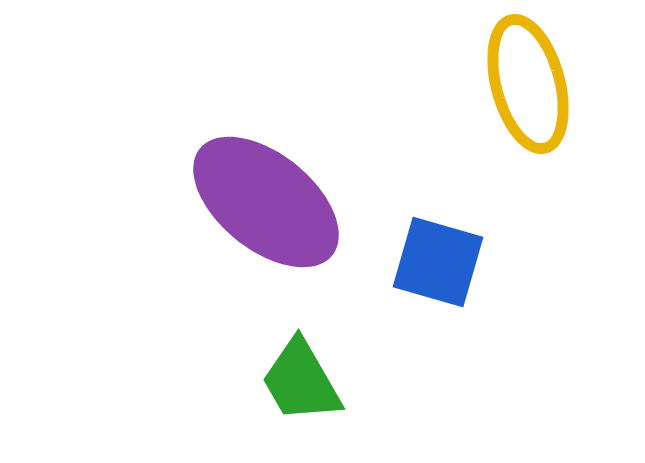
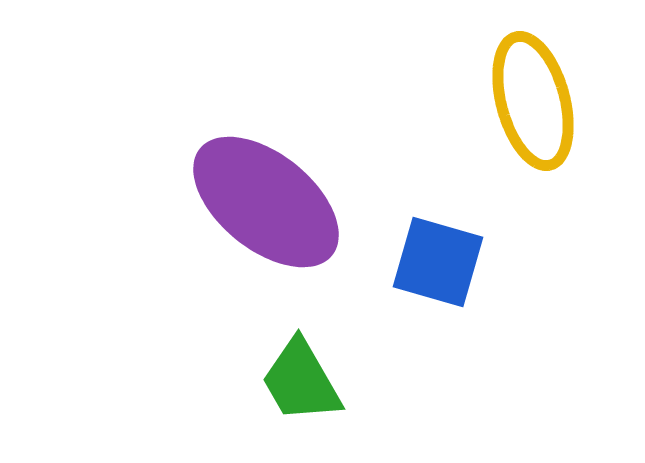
yellow ellipse: moved 5 px right, 17 px down
